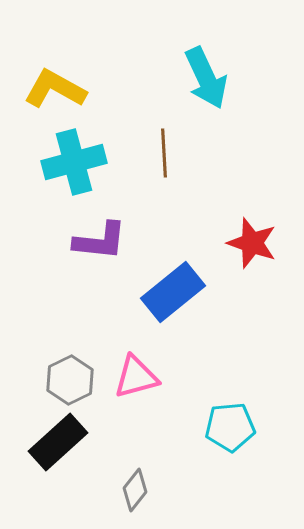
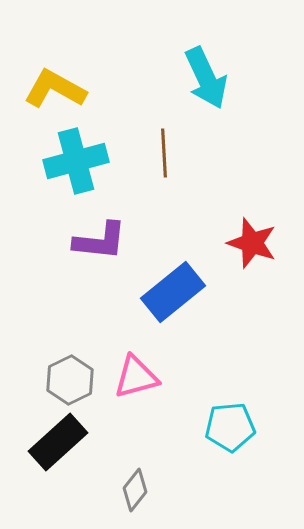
cyan cross: moved 2 px right, 1 px up
